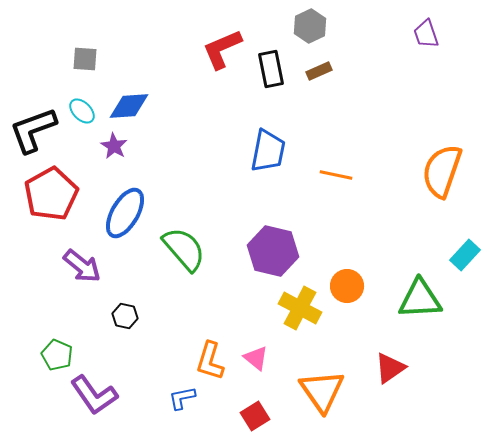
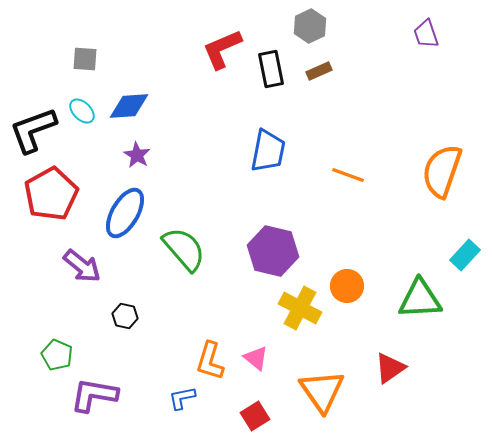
purple star: moved 23 px right, 9 px down
orange line: moved 12 px right; rotated 8 degrees clockwise
purple L-shape: rotated 135 degrees clockwise
